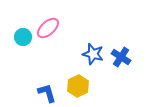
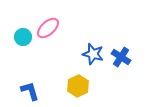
blue L-shape: moved 17 px left, 2 px up
